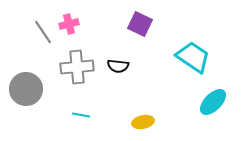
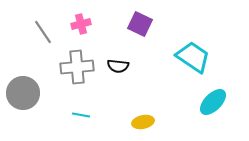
pink cross: moved 12 px right
gray circle: moved 3 px left, 4 px down
